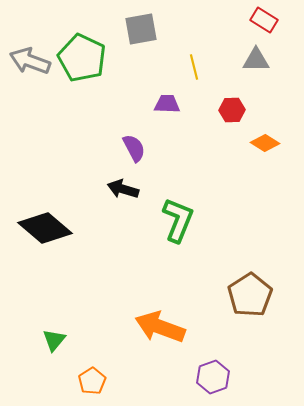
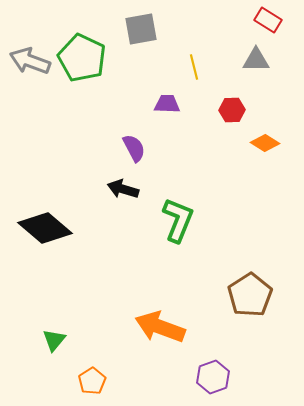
red rectangle: moved 4 px right
